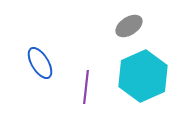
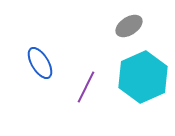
cyan hexagon: moved 1 px down
purple line: rotated 20 degrees clockwise
